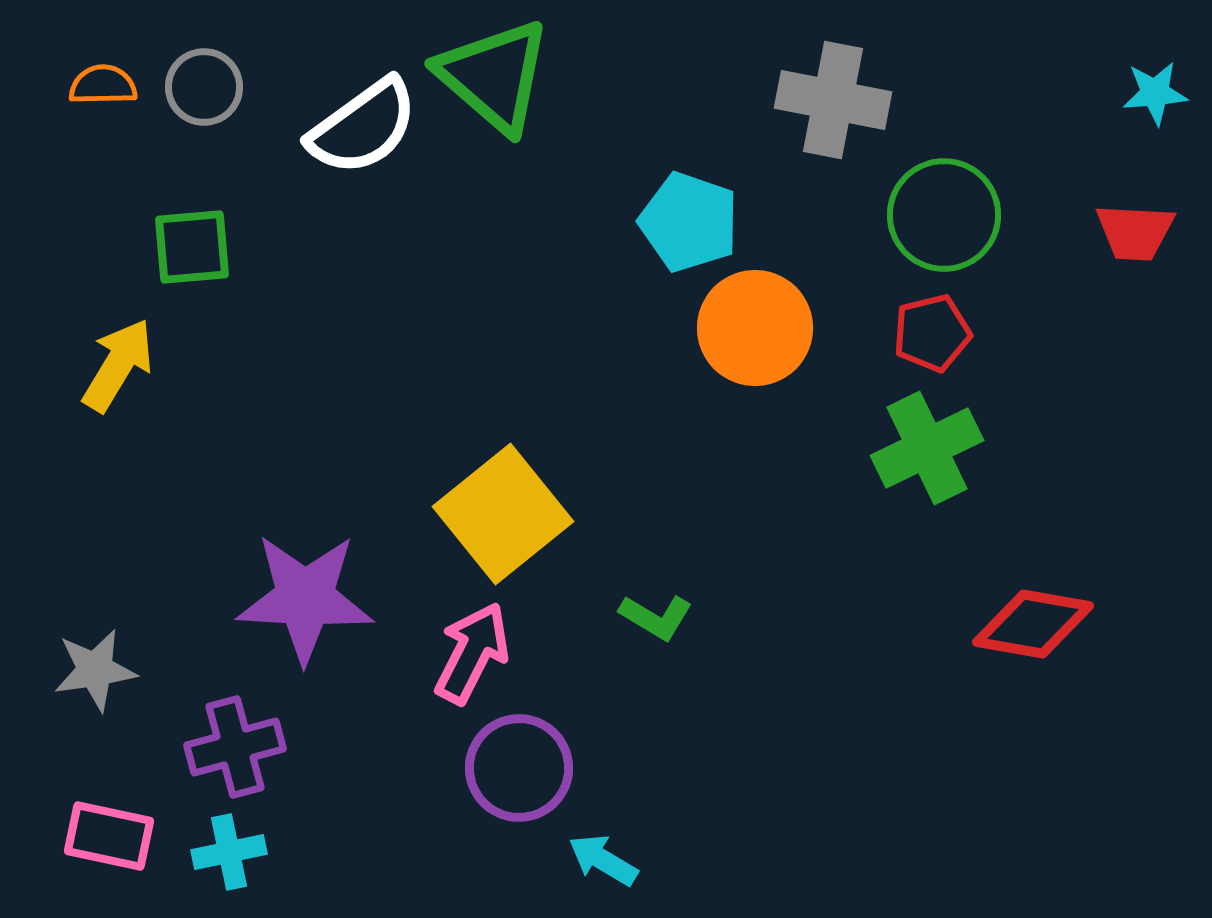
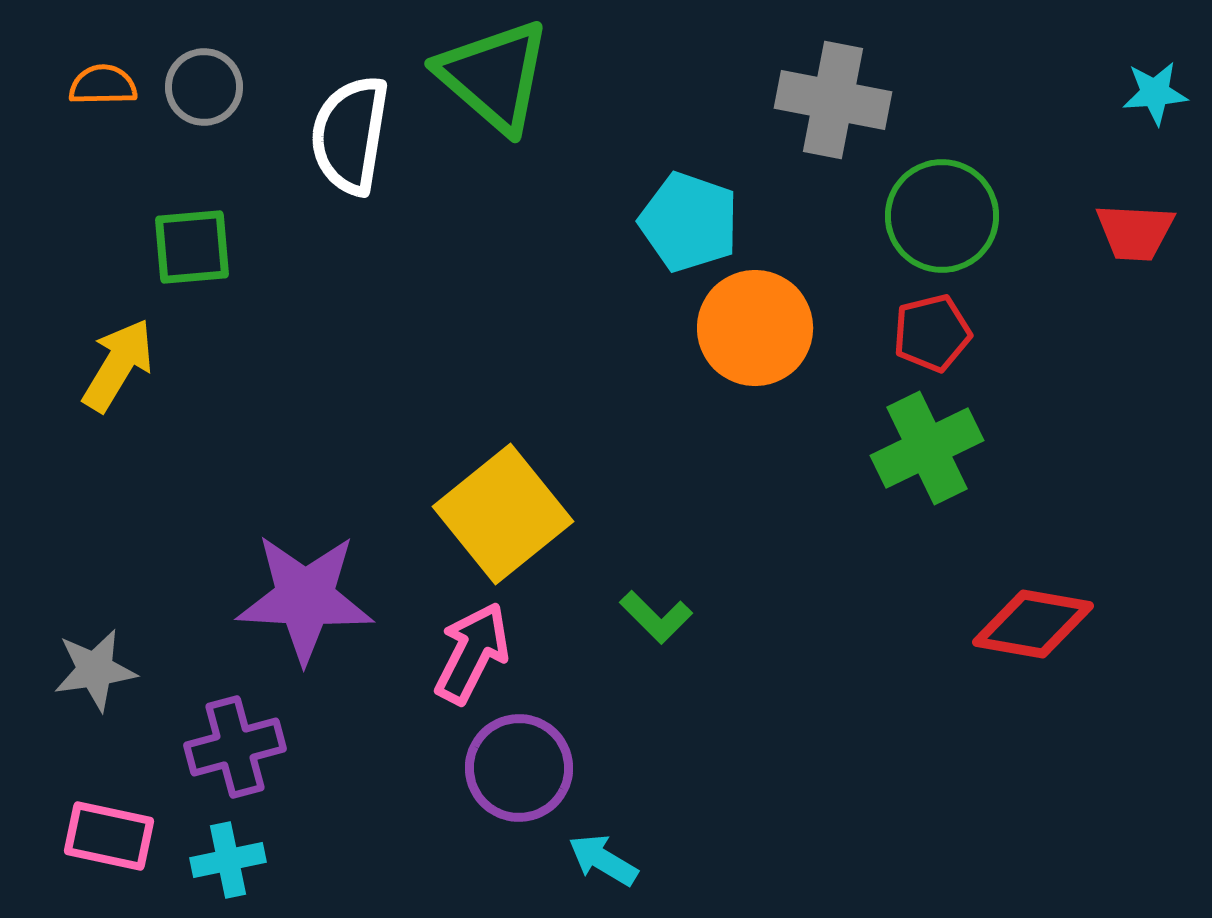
white semicircle: moved 13 px left, 8 px down; rotated 135 degrees clockwise
green circle: moved 2 px left, 1 px down
green L-shape: rotated 14 degrees clockwise
cyan cross: moved 1 px left, 8 px down
